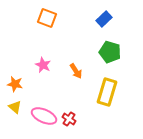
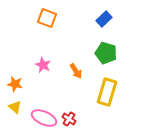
green pentagon: moved 4 px left, 1 px down
pink ellipse: moved 2 px down
